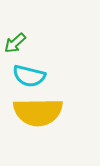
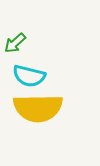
yellow semicircle: moved 4 px up
